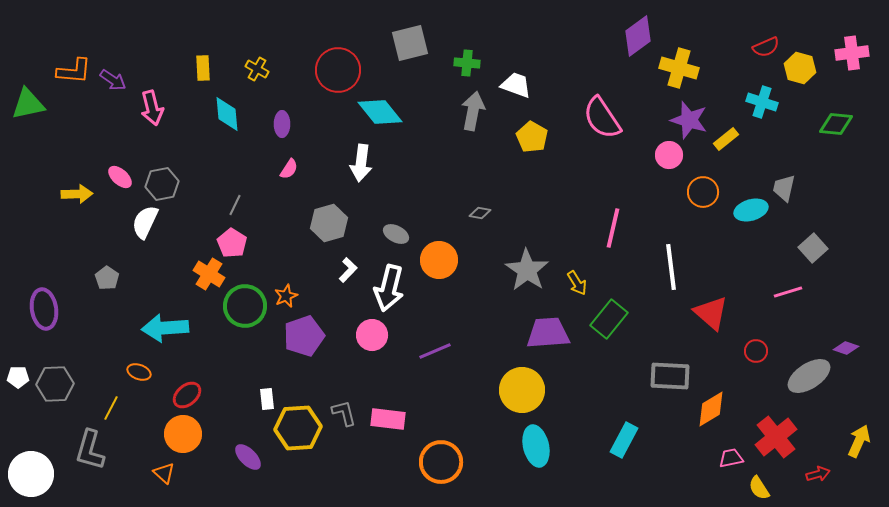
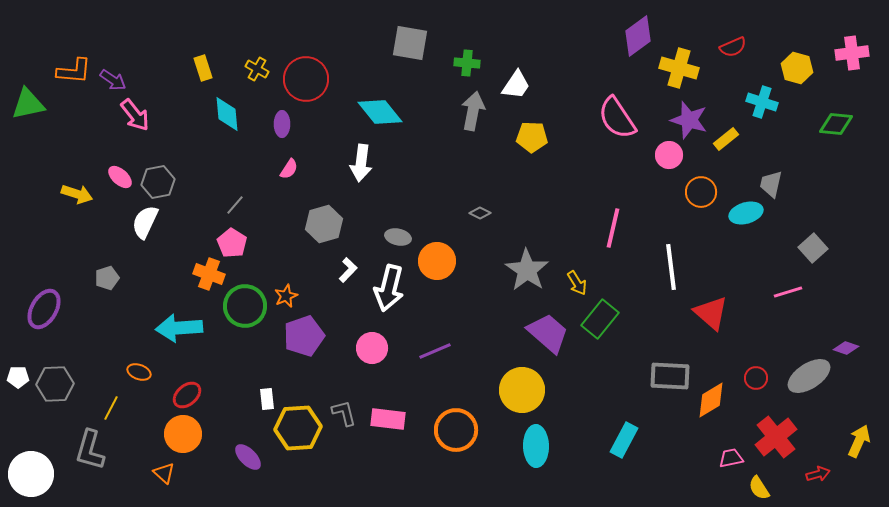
gray square at (410, 43): rotated 24 degrees clockwise
red semicircle at (766, 47): moved 33 px left
yellow rectangle at (203, 68): rotated 15 degrees counterclockwise
yellow hexagon at (800, 68): moved 3 px left
red circle at (338, 70): moved 32 px left, 9 px down
white trapezoid at (516, 85): rotated 104 degrees clockwise
pink arrow at (152, 108): moved 17 px left, 7 px down; rotated 24 degrees counterclockwise
pink semicircle at (602, 118): moved 15 px right
yellow pentagon at (532, 137): rotated 28 degrees counterclockwise
gray hexagon at (162, 184): moved 4 px left, 2 px up
gray trapezoid at (784, 188): moved 13 px left, 4 px up
orange circle at (703, 192): moved 2 px left
yellow arrow at (77, 194): rotated 20 degrees clockwise
gray line at (235, 205): rotated 15 degrees clockwise
cyan ellipse at (751, 210): moved 5 px left, 3 px down
gray diamond at (480, 213): rotated 15 degrees clockwise
gray hexagon at (329, 223): moved 5 px left, 1 px down
gray ellipse at (396, 234): moved 2 px right, 3 px down; rotated 15 degrees counterclockwise
orange circle at (439, 260): moved 2 px left, 1 px down
orange cross at (209, 274): rotated 12 degrees counterclockwise
gray pentagon at (107, 278): rotated 20 degrees clockwise
purple ellipse at (44, 309): rotated 39 degrees clockwise
green rectangle at (609, 319): moved 9 px left
cyan arrow at (165, 328): moved 14 px right
purple trapezoid at (548, 333): rotated 45 degrees clockwise
pink circle at (372, 335): moved 13 px down
red circle at (756, 351): moved 27 px down
orange diamond at (711, 409): moved 9 px up
cyan ellipse at (536, 446): rotated 12 degrees clockwise
orange circle at (441, 462): moved 15 px right, 32 px up
